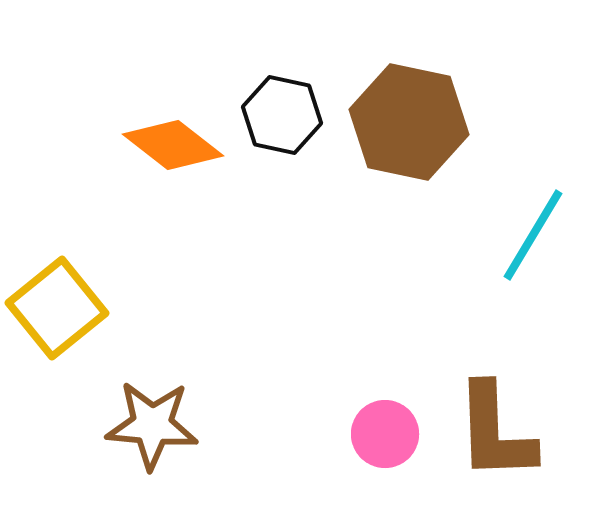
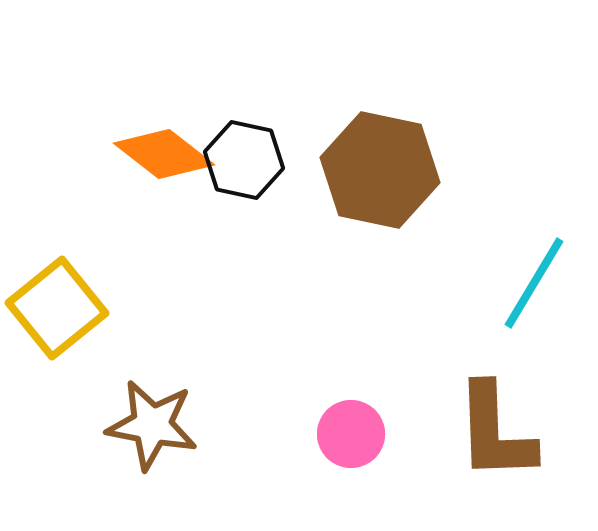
black hexagon: moved 38 px left, 45 px down
brown hexagon: moved 29 px left, 48 px down
orange diamond: moved 9 px left, 9 px down
cyan line: moved 1 px right, 48 px down
brown star: rotated 6 degrees clockwise
pink circle: moved 34 px left
